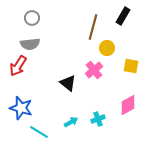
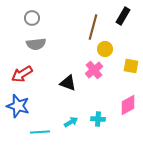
gray semicircle: moved 6 px right
yellow circle: moved 2 px left, 1 px down
red arrow: moved 4 px right, 8 px down; rotated 25 degrees clockwise
black triangle: rotated 18 degrees counterclockwise
blue star: moved 3 px left, 2 px up
cyan cross: rotated 24 degrees clockwise
cyan line: moved 1 px right; rotated 36 degrees counterclockwise
